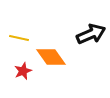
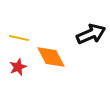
orange diamond: rotated 8 degrees clockwise
red star: moved 5 px left, 4 px up
